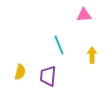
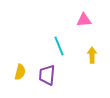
pink triangle: moved 5 px down
cyan line: moved 1 px down
purple trapezoid: moved 1 px left, 1 px up
